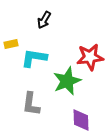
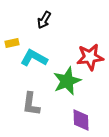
yellow rectangle: moved 1 px right, 1 px up
cyan L-shape: rotated 20 degrees clockwise
